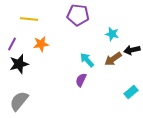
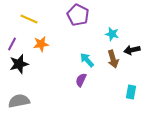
purple pentagon: rotated 20 degrees clockwise
yellow line: rotated 18 degrees clockwise
brown arrow: rotated 72 degrees counterclockwise
cyan rectangle: rotated 40 degrees counterclockwise
gray semicircle: rotated 40 degrees clockwise
